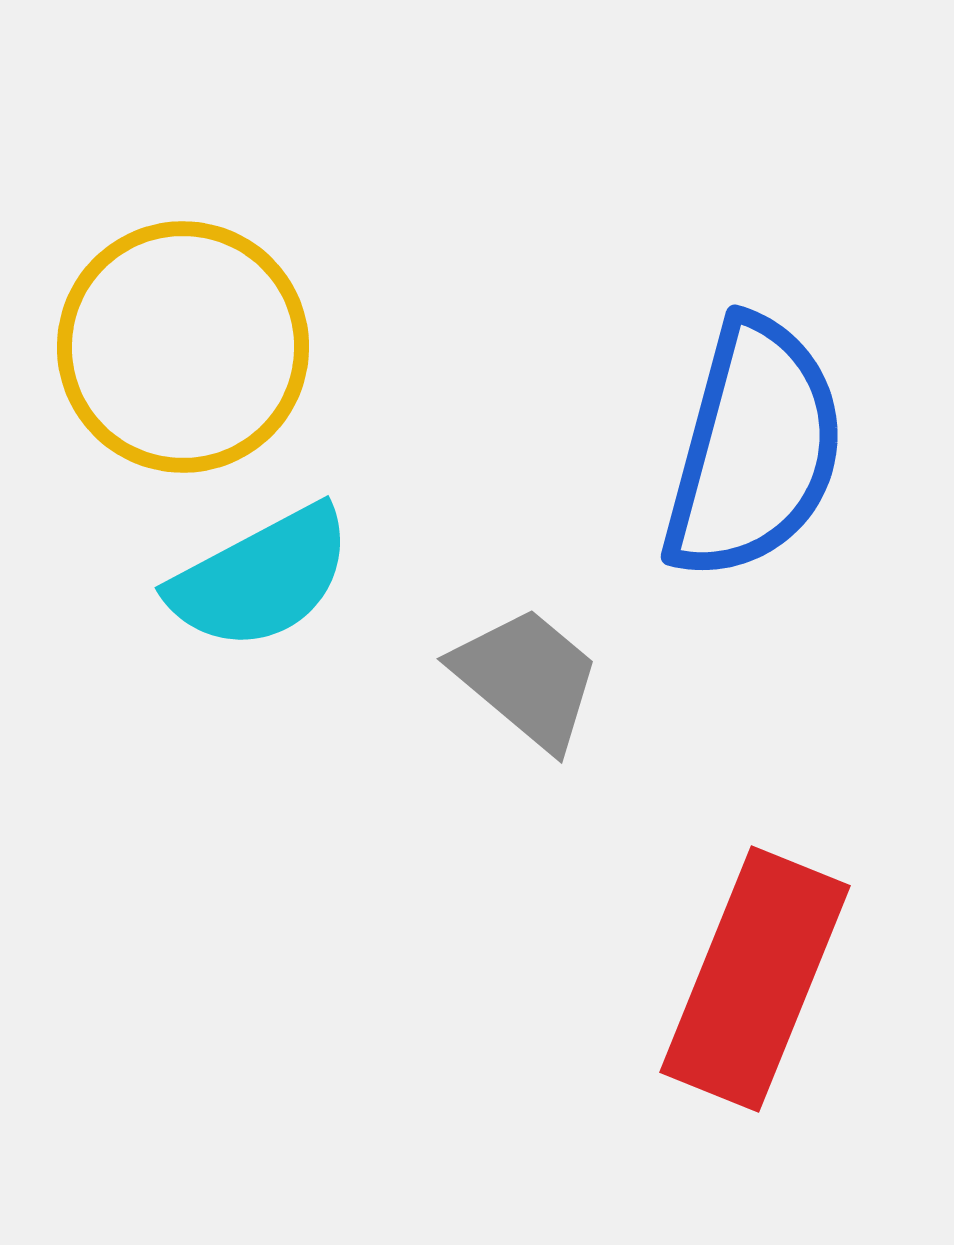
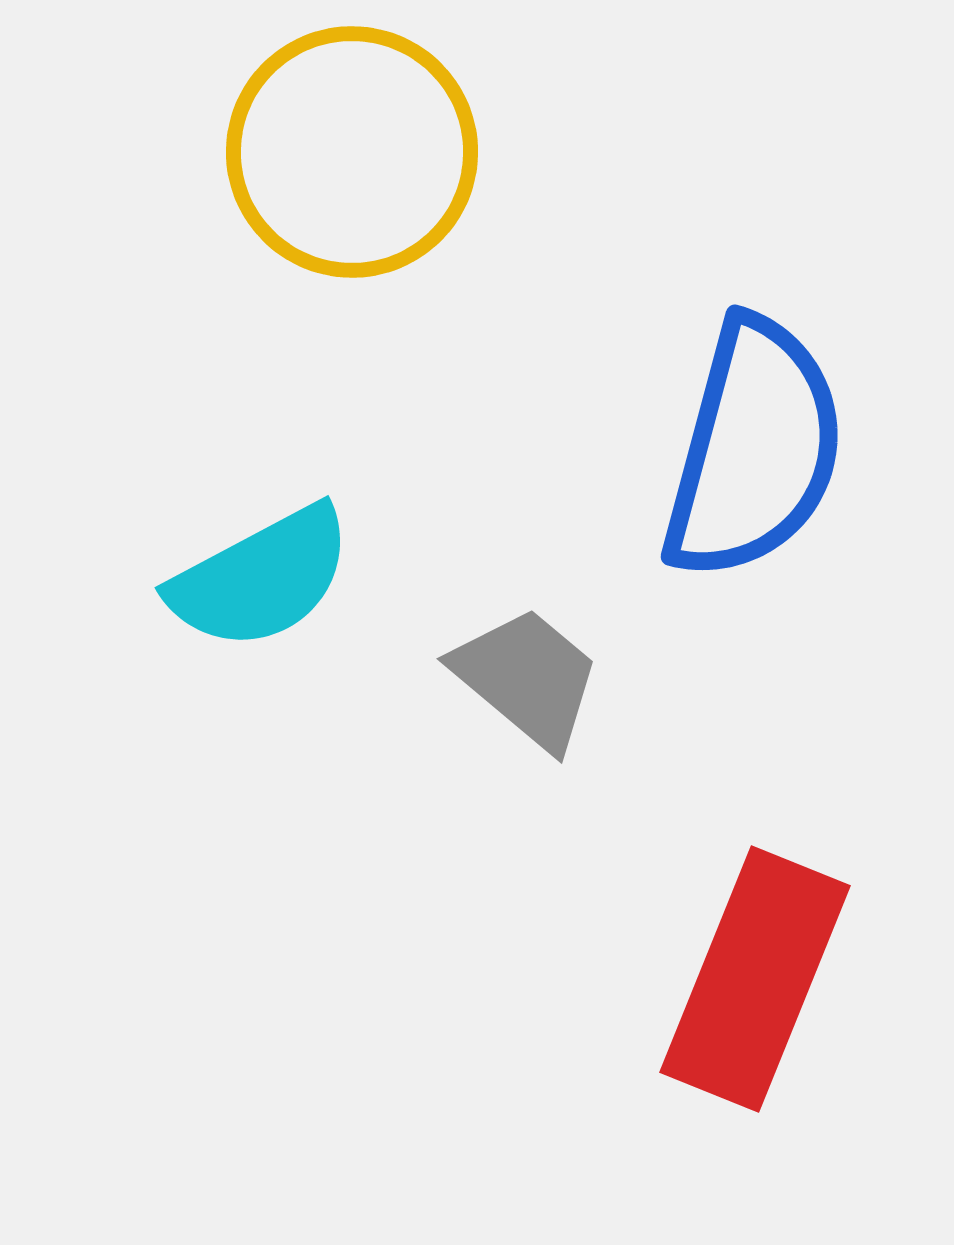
yellow circle: moved 169 px right, 195 px up
